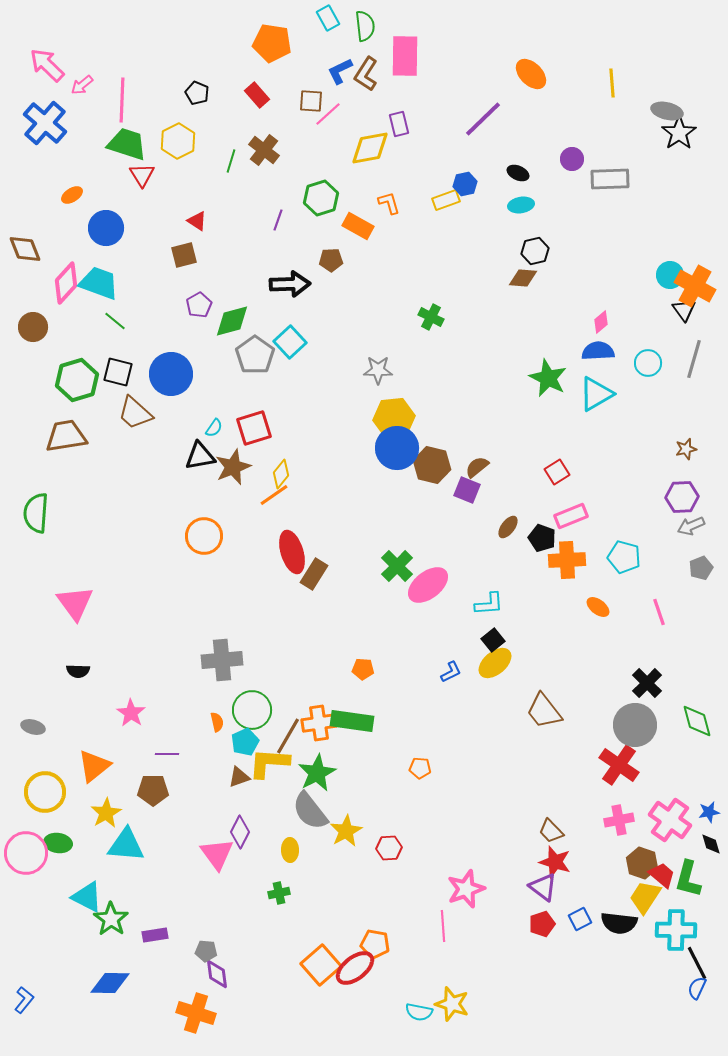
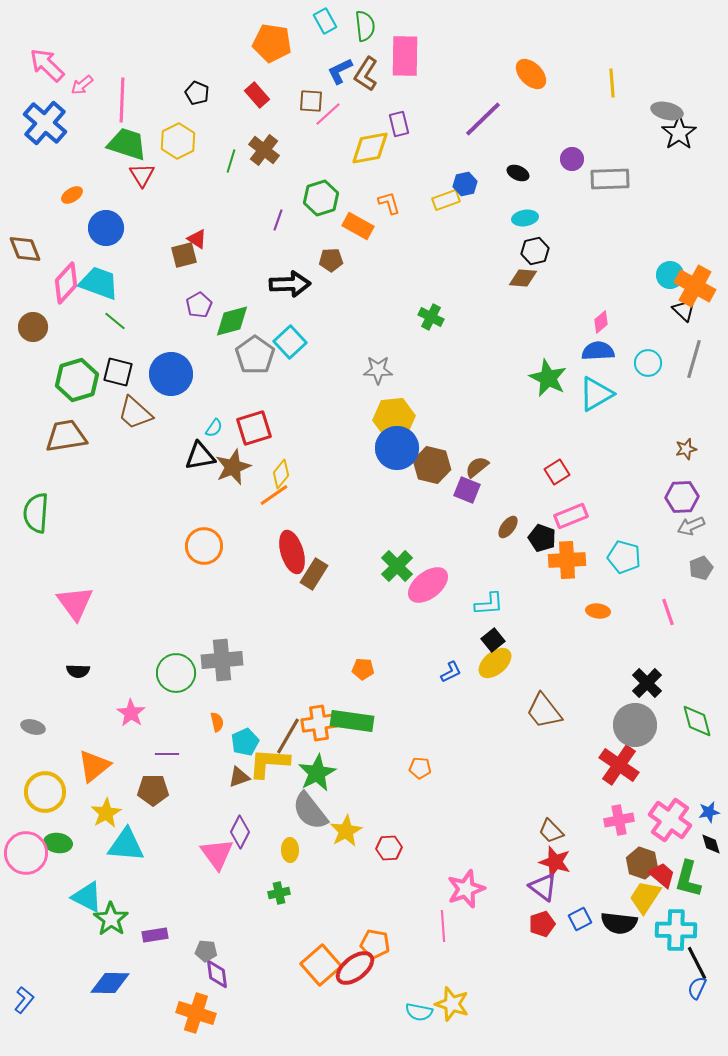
cyan rectangle at (328, 18): moved 3 px left, 3 px down
cyan ellipse at (521, 205): moved 4 px right, 13 px down
red triangle at (197, 221): moved 18 px down
black triangle at (684, 310): rotated 10 degrees counterclockwise
orange circle at (204, 536): moved 10 px down
orange ellipse at (598, 607): moved 4 px down; rotated 30 degrees counterclockwise
pink line at (659, 612): moved 9 px right
green circle at (252, 710): moved 76 px left, 37 px up
